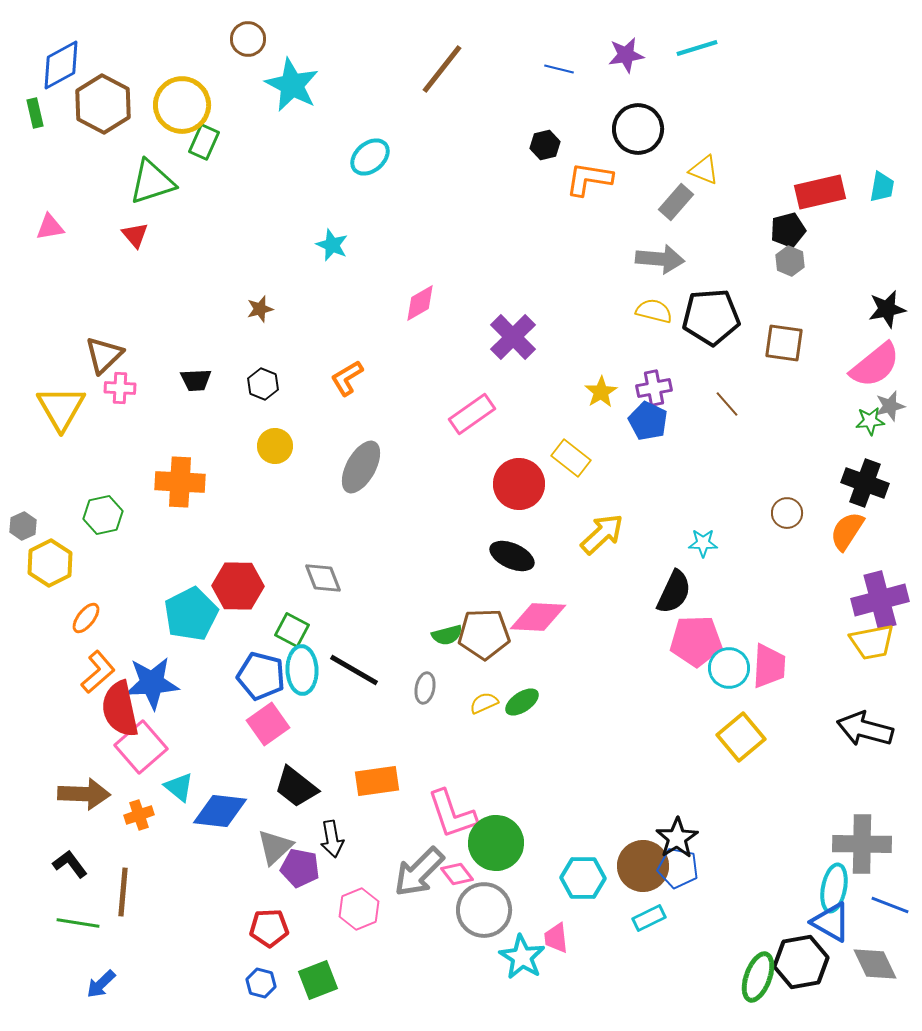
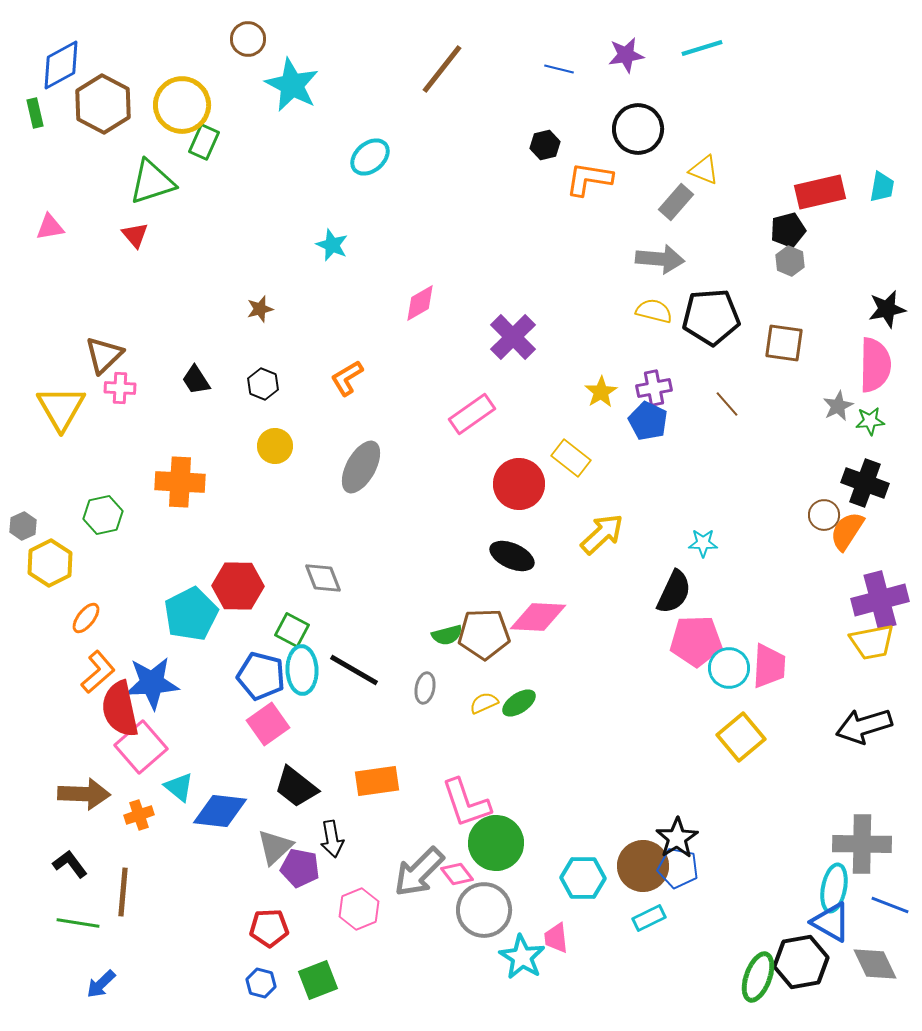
cyan line at (697, 48): moved 5 px right
pink semicircle at (875, 365): rotated 50 degrees counterclockwise
black trapezoid at (196, 380): rotated 60 degrees clockwise
gray star at (890, 406): moved 52 px left; rotated 12 degrees counterclockwise
brown circle at (787, 513): moved 37 px right, 2 px down
green ellipse at (522, 702): moved 3 px left, 1 px down
black arrow at (865, 729): moved 1 px left, 3 px up; rotated 32 degrees counterclockwise
pink L-shape at (452, 814): moved 14 px right, 11 px up
